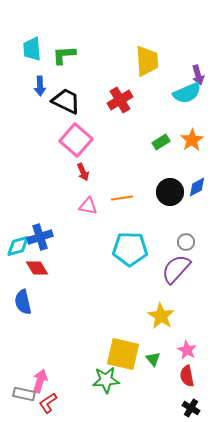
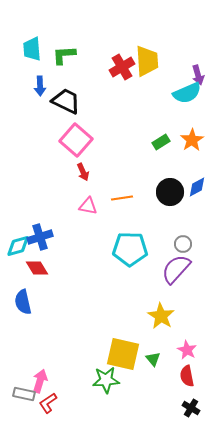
red cross: moved 2 px right, 33 px up
gray circle: moved 3 px left, 2 px down
